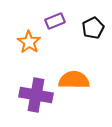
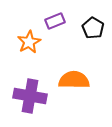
black pentagon: rotated 15 degrees counterclockwise
orange star: rotated 10 degrees clockwise
purple cross: moved 6 px left, 1 px down
